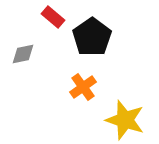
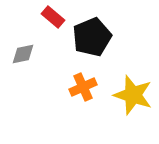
black pentagon: rotated 12 degrees clockwise
orange cross: rotated 12 degrees clockwise
yellow star: moved 8 px right, 25 px up
